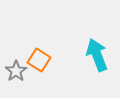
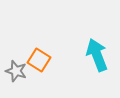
gray star: rotated 20 degrees counterclockwise
